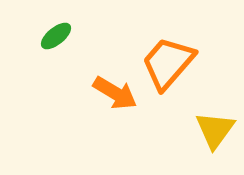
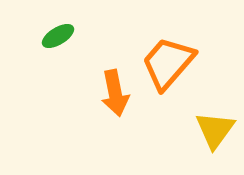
green ellipse: moved 2 px right; rotated 8 degrees clockwise
orange arrow: rotated 48 degrees clockwise
